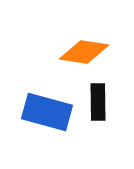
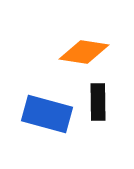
blue rectangle: moved 2 px down
